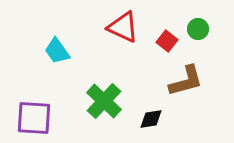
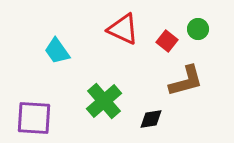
red triangle: moved 2 px down
green cross: rotated 6 degrees clockwise
